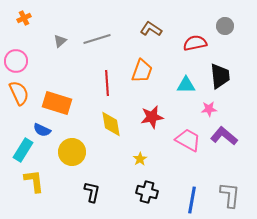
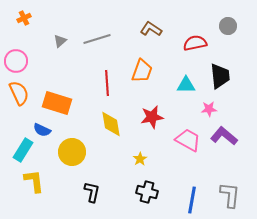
gray circle: moved 3 px right
